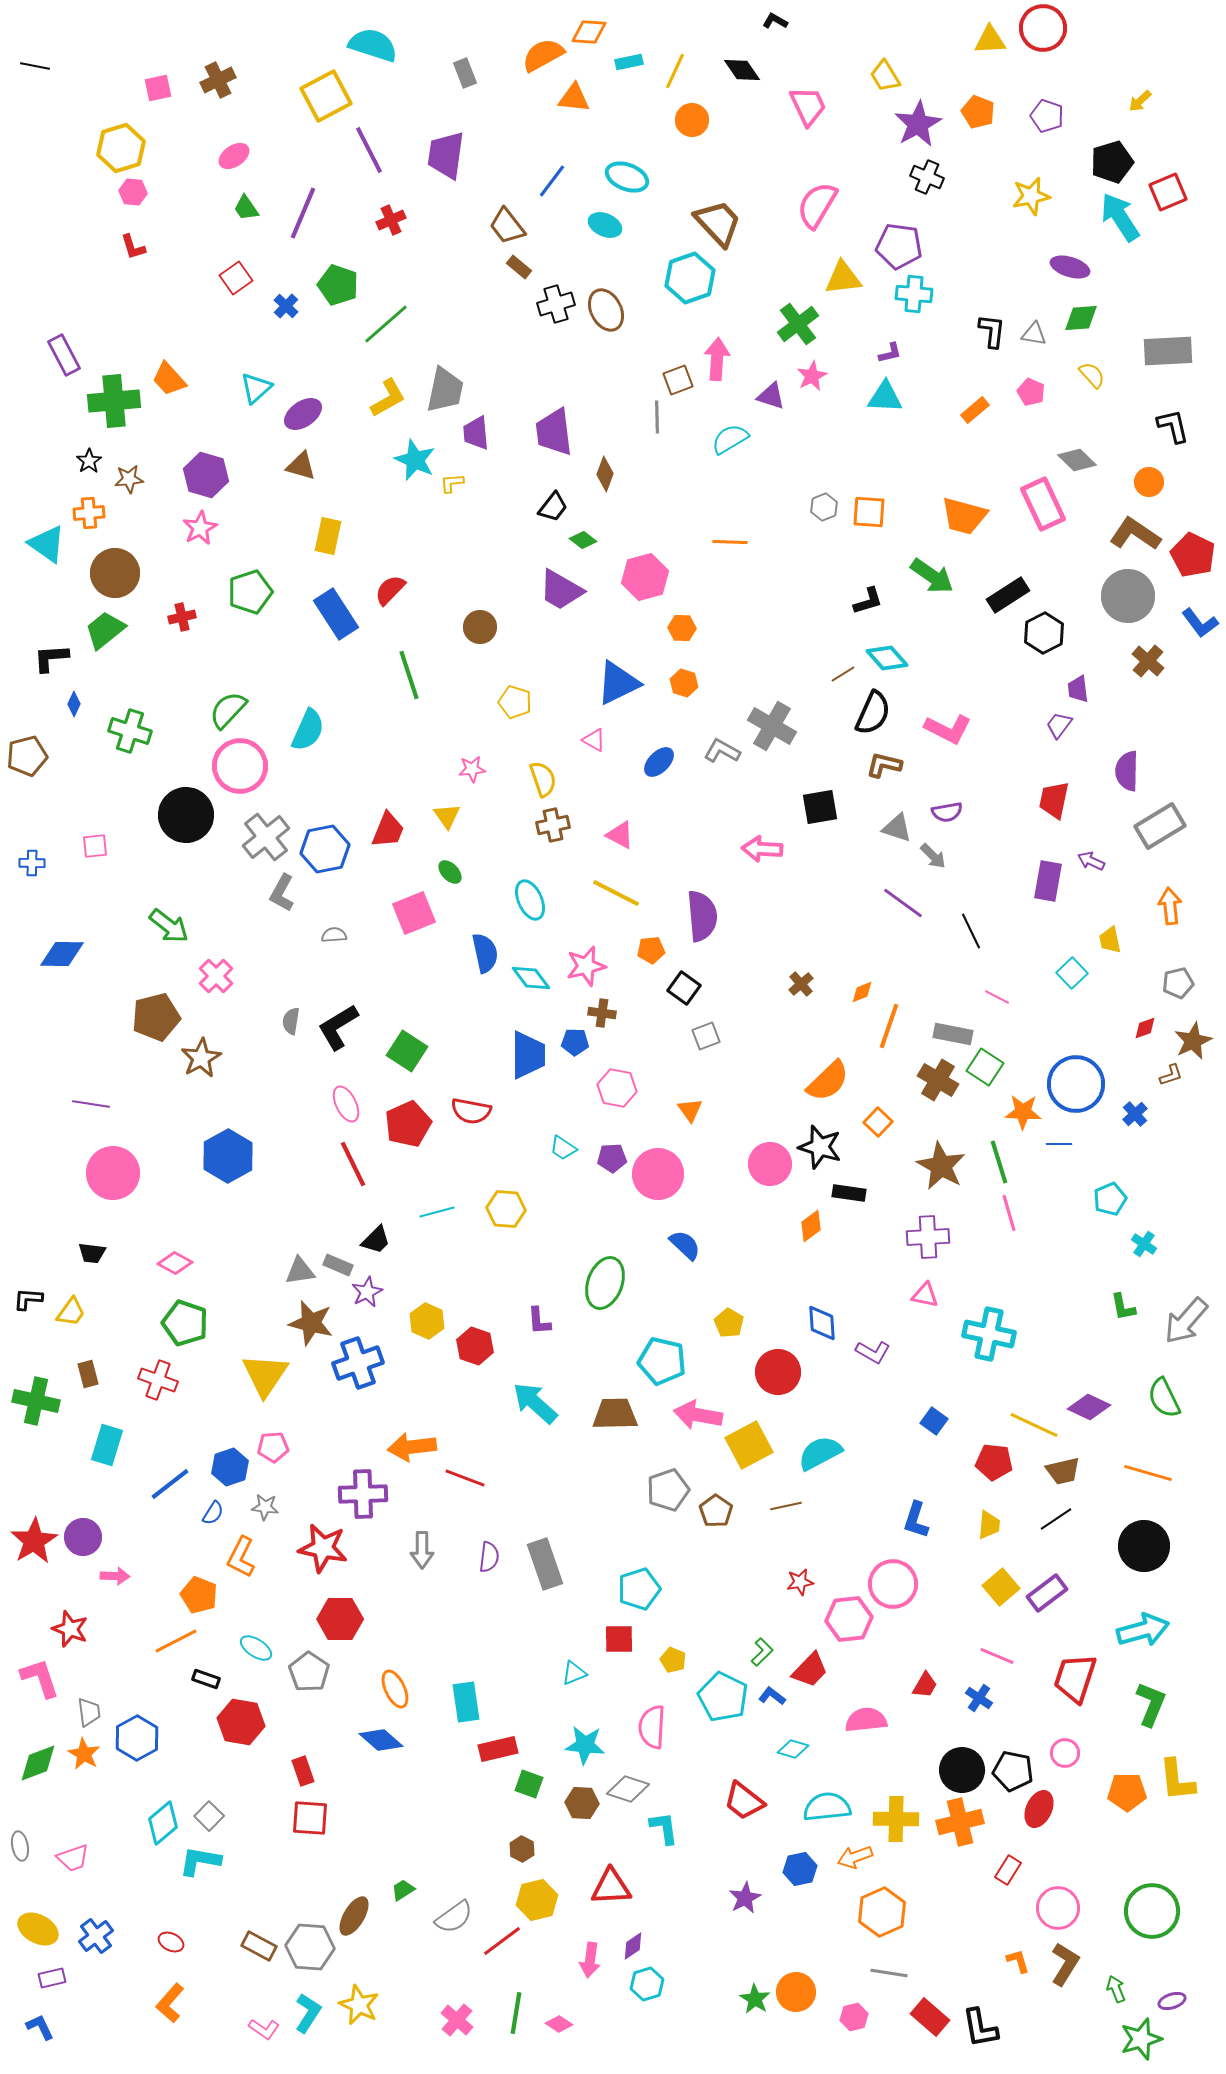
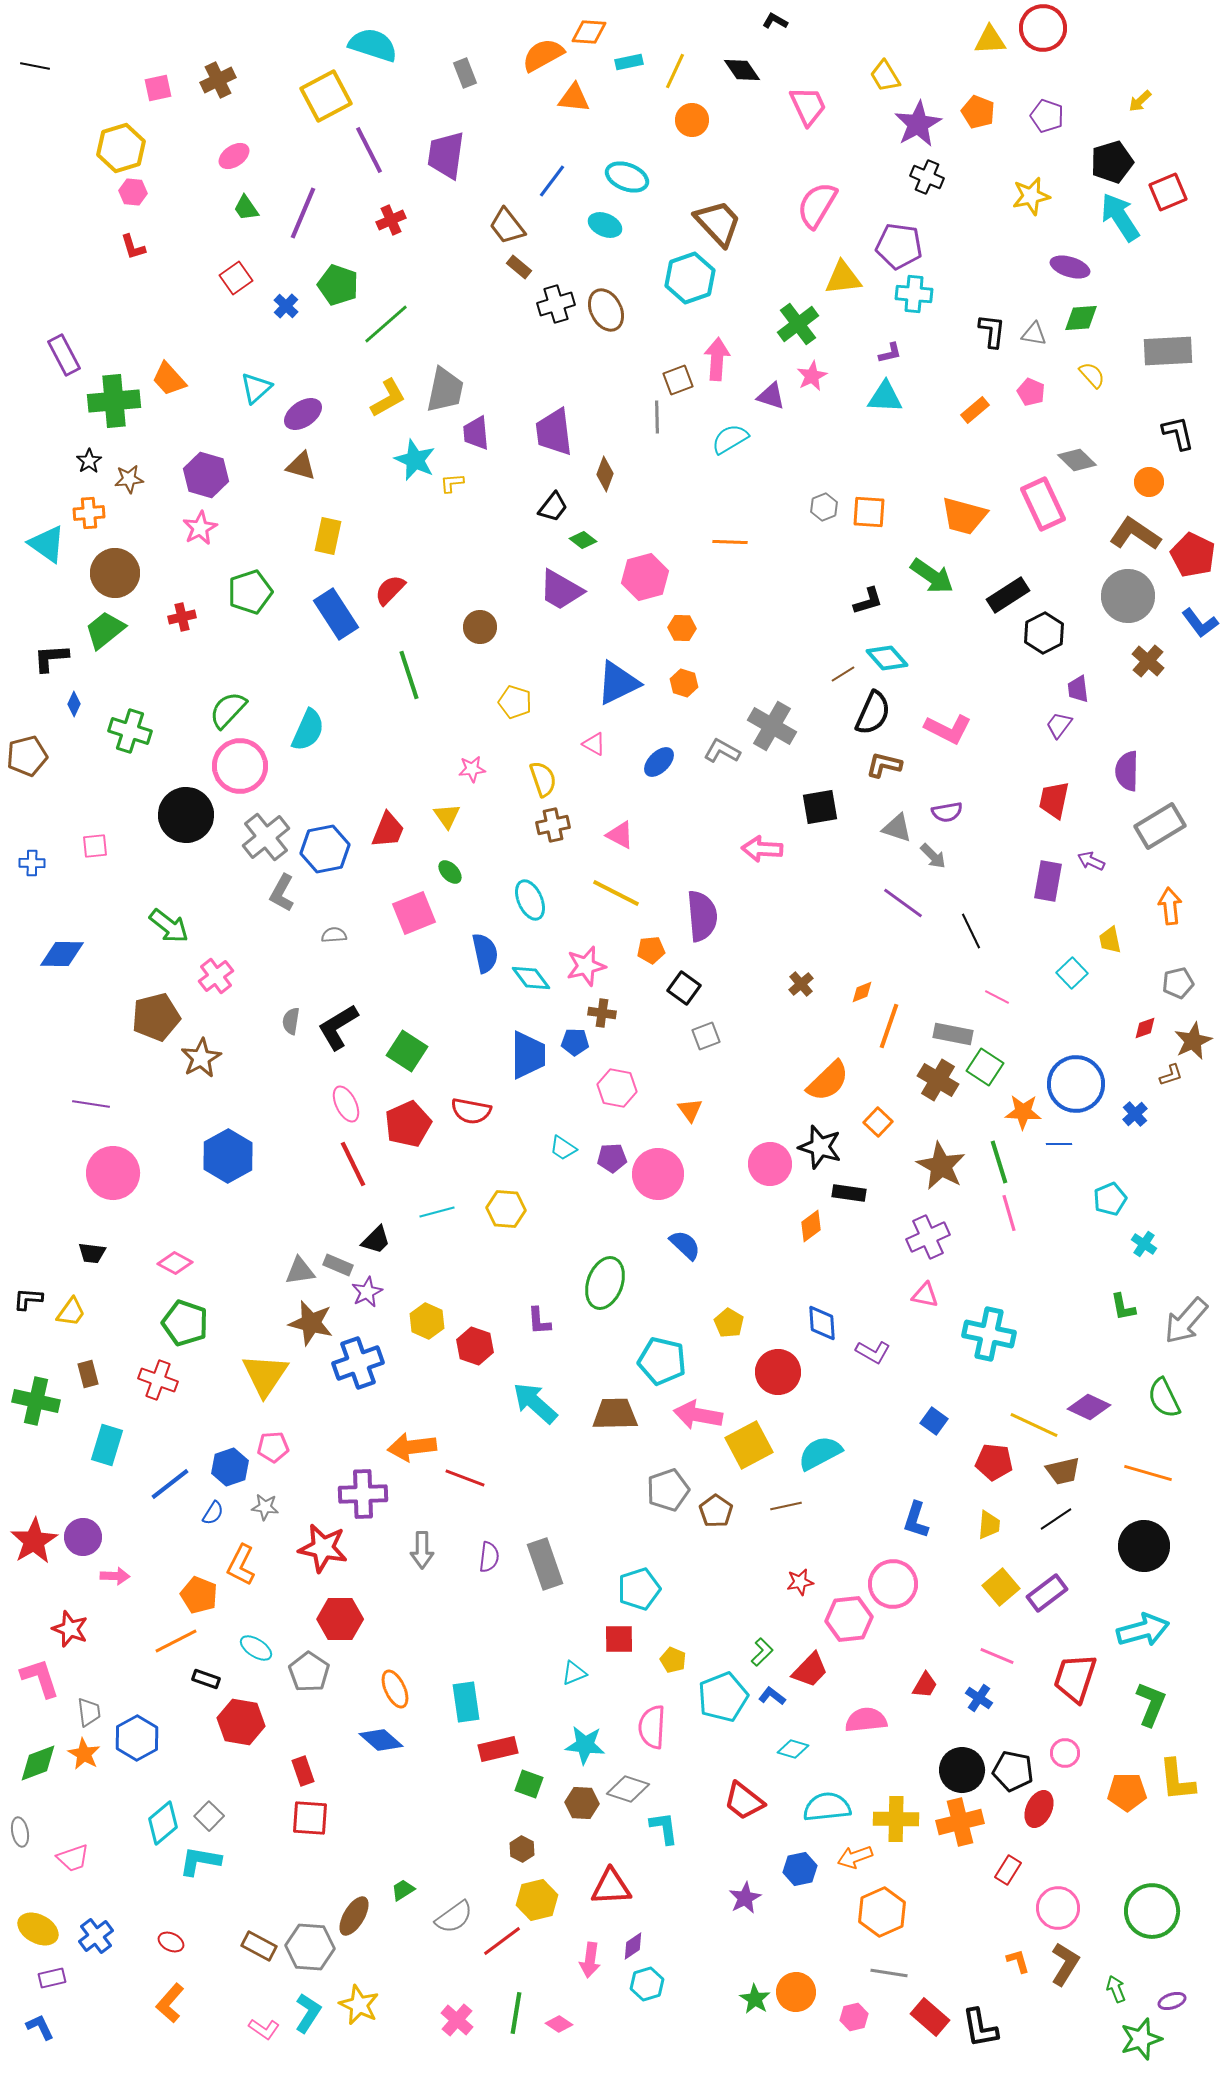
black L-shape at (1173, 426): moved 5 px right, 7 px down
pink triangle at (594, 740): moved 4 px down
pink cross at (216, 976): rotated 8 degrees clockwise
purple cross at (928, 1237): rotated 21 degrees counterclockwise
orange L-shape at (241, 1557): moved 8 px down
cyan pentagon at (723, 1697): rotated 24 degrees clockwise
gray ellipse at (20, 1846): moved 14 px up
